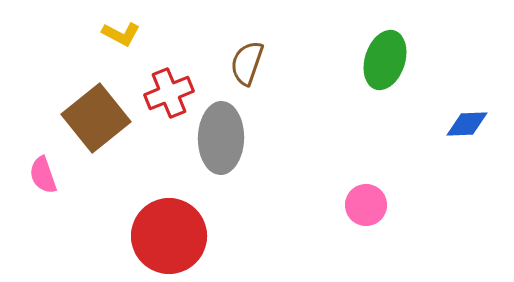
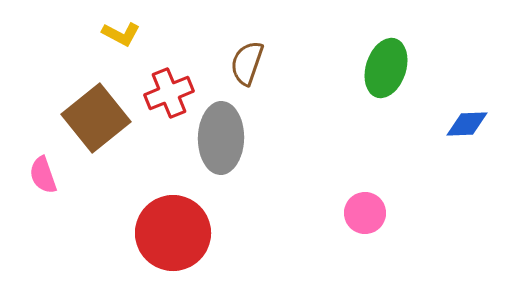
green ellipse: moved 1 px right, 8 px down
pink circle: moved 1 px left, 8 px down
red circle: moved 4 px right, 3 px up
